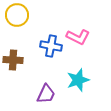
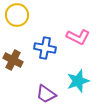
blue cross: moved 6 px left, 2 px down
brown cross: rotated 24 degrees clockwise
cyan star: moved 1 px down
purple trapezoid: rotated 100 degrees clockwise
